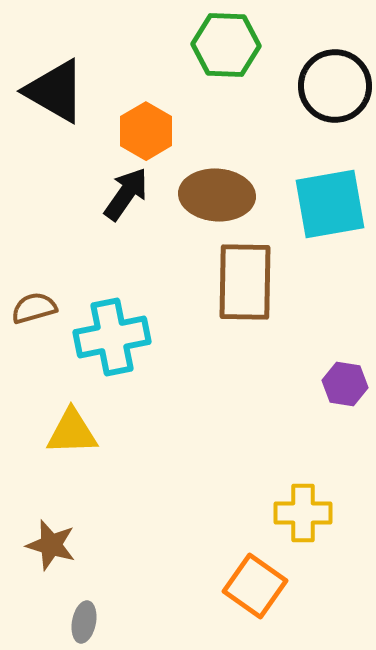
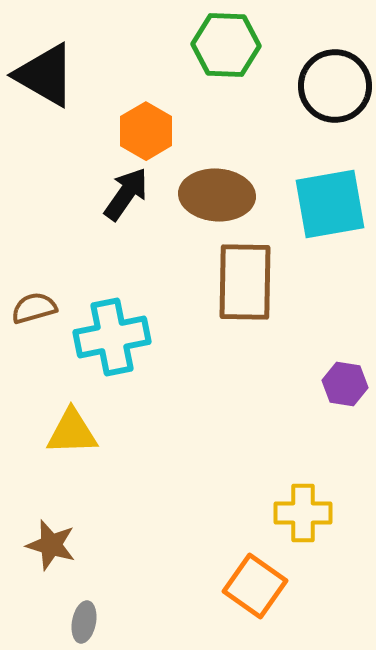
black triangle: moved 10 px left, 16 px up
